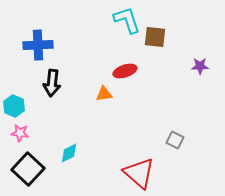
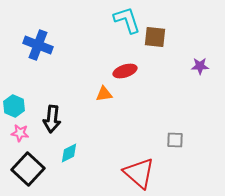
blue cross: rotated 24 degrees clockwise
black arrow: moved 36 px down
gray square: rotated 24 degrees counterclockwise
